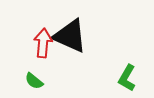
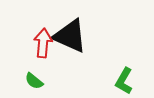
green L-shape: moved 3 px left, 3 px down
